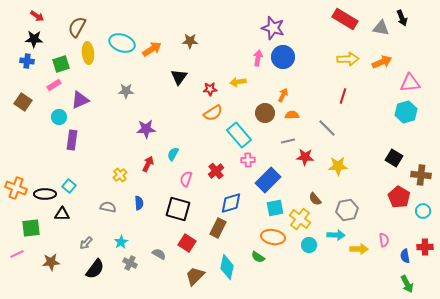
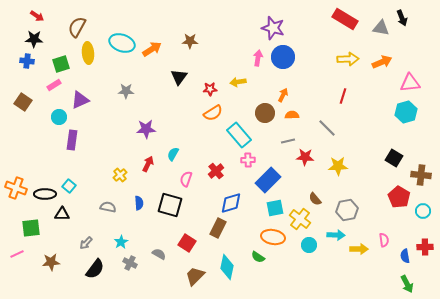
black square at (178, 209): moved 8 px left, 4 px up
